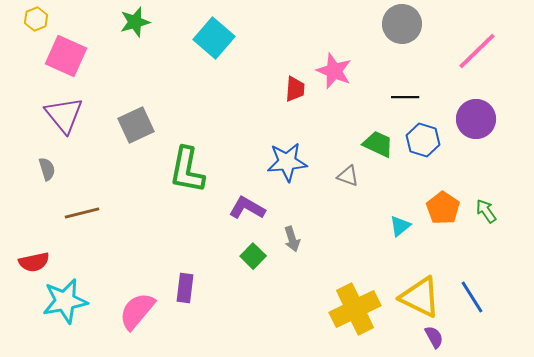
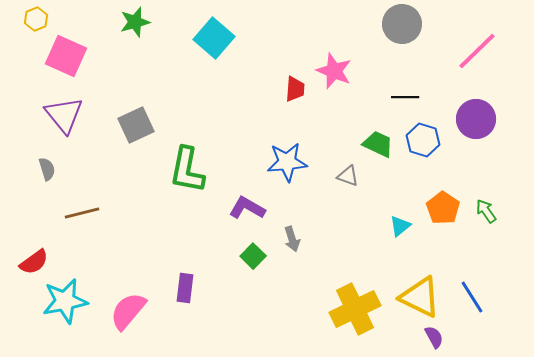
red semicircle: rotated 24 degrees counterclockwise
pink semicircle: moved 9 px left
